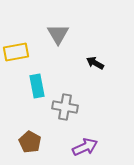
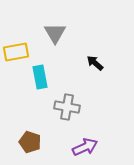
gray triangle: moved 3 px left, 1 px up
black arrow: rotated 12 degrees clockwise
cyan rectangle: moved 3 px right, 9 px up
gray cross: moved 2 px right
brown pentagon: rotated 10 degrees counterclockwise
